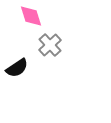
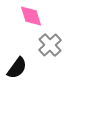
black semicircle: rotated 20 degrees counterclockwise
